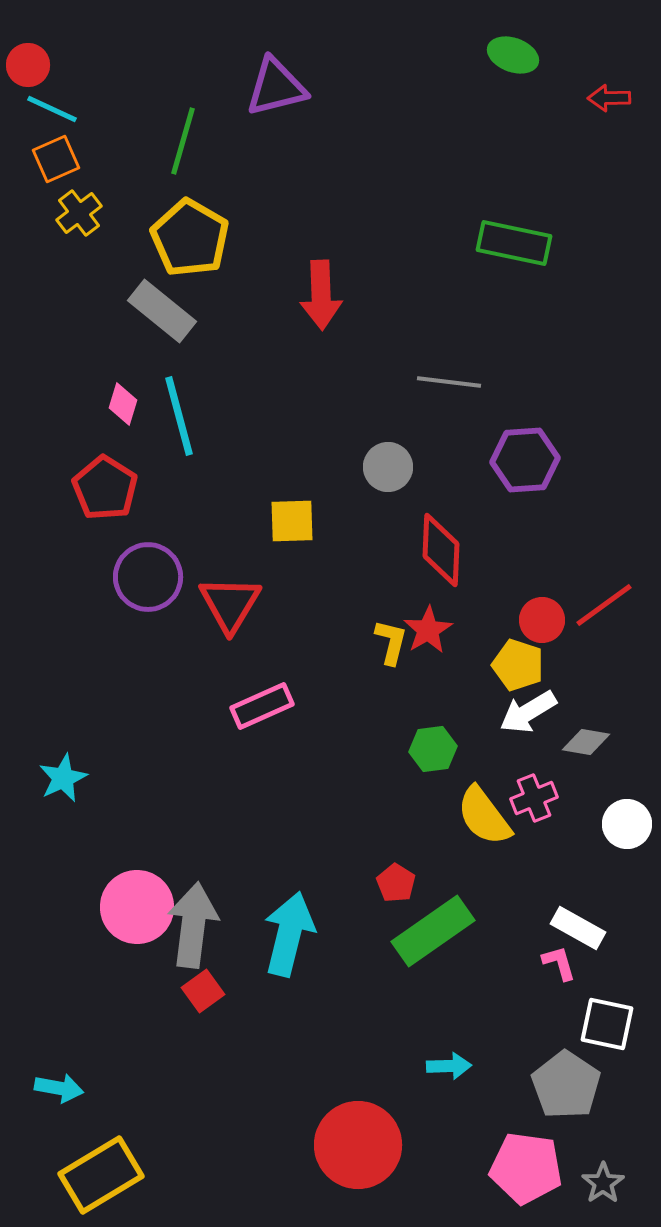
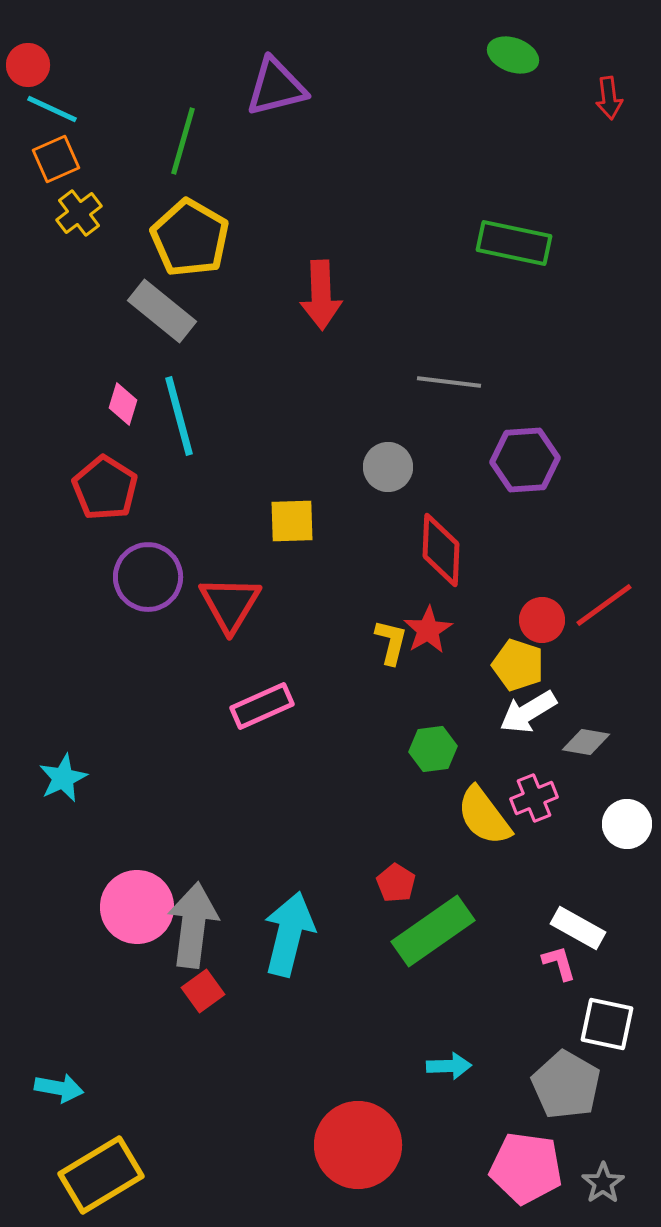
red arrow at (609, 98): rotated 96 degrees counterclockwise
gray pentagon at (566, 1085): rotated 4 degrees counterclockwise
